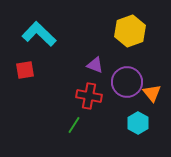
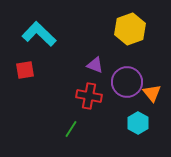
yellow hexagon: moved 2 px up
green line: moved 3 px left, 4 px down
